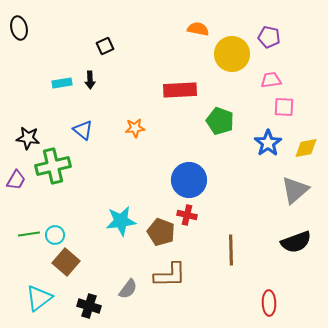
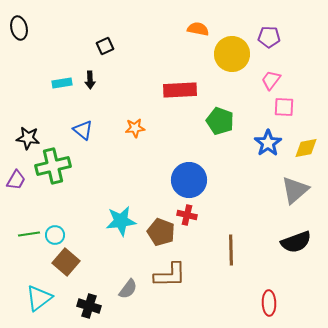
purple pentagon: rotated 10 degrees counterclockwise
pink trapezoid: rotated 45 degrees counterclockwise
